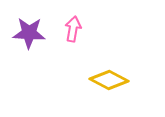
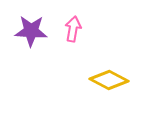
purple star: moved 2 px right, 2 px up
